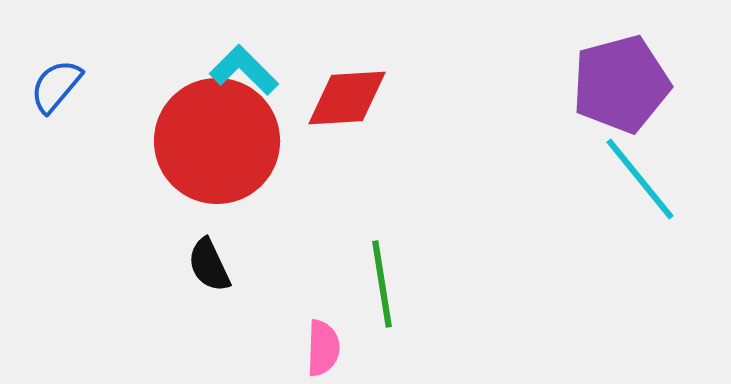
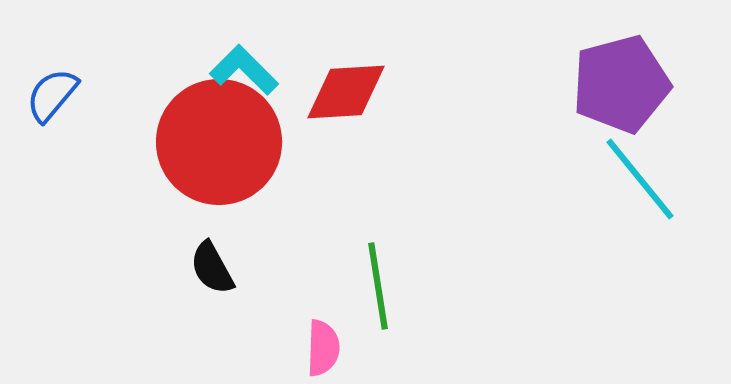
blue semicircle: moved 4 px left, 9 px down
red diamond: moved 1 px left, 6 px up
red circle: moved 2 px right, 1 px down
black semicircle: moved 3 px right, 3 px down; rotated 4 degrees counterclockwise
green line: moved 4 px left, 2 px down
